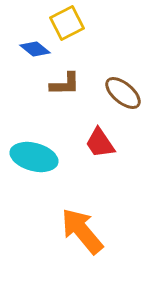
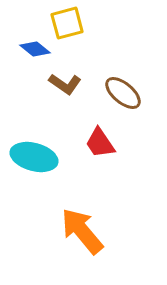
yellow square: rotated 12 degrees clockwise
brown L-shape: rotated 36 degrees clockwise
